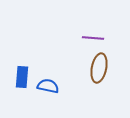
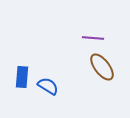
brown ellipse: moved 3 px right, 1 px up; rotated 48 degrees counterclockwise
blue semicircle: rotated 20 degrees clockwise
